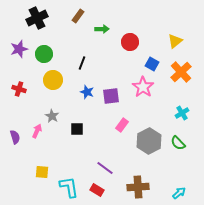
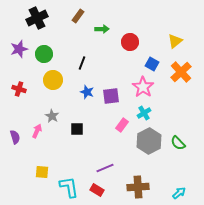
cyan cross: moved 38 px left
purple line: rotated 60 degrees counterclockwise
